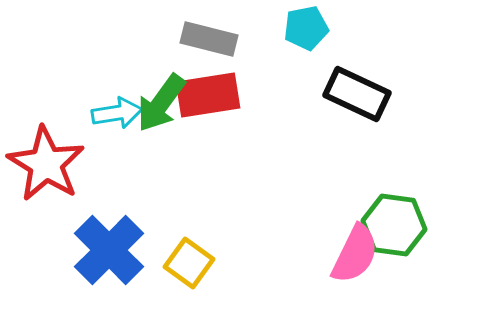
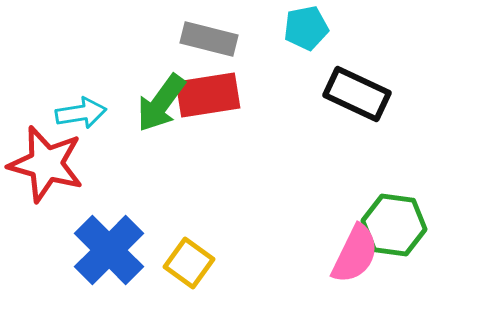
cyan arrow: moved 36 px left
red star: rotated 16 degrees counterclockwise
